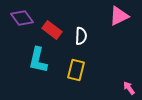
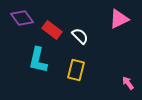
pink triangle: moved 3 px down
white semicircle: moved 1 px left; rotated 48 degrees counterclockwise
pink arrow: moved 1 px left, 5 px up
